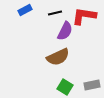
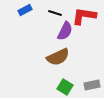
black line: rotated 32 degrees clockwise
